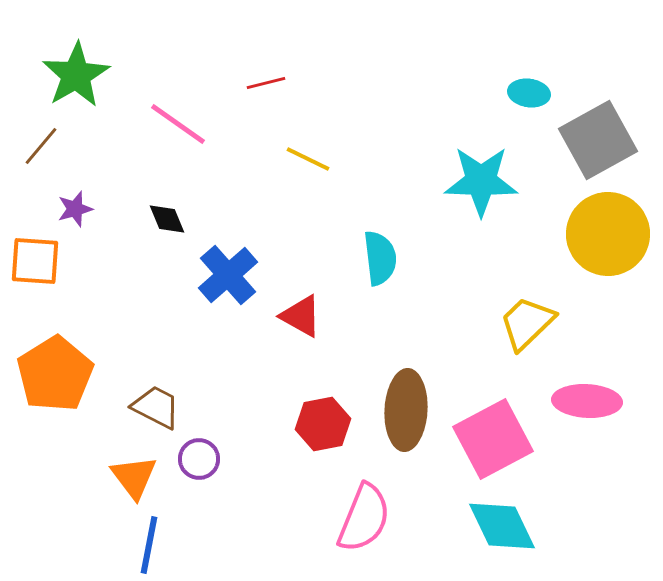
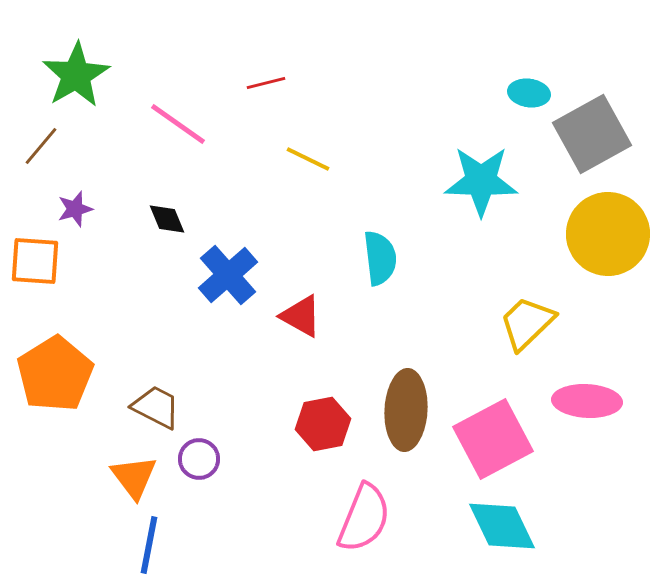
gray square: moved 6 px left, 6 px up
